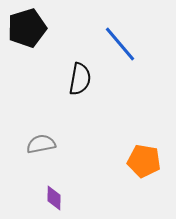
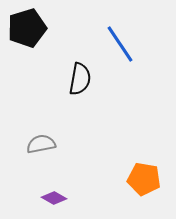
blue line: rotated 6 degrees clockwise
orange pentagon: moved 18 px down
purple diamond: rotated 60 degrees counterclockwise
